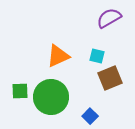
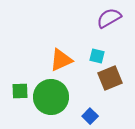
orange triangle: moved 3 px right, 4 px down
